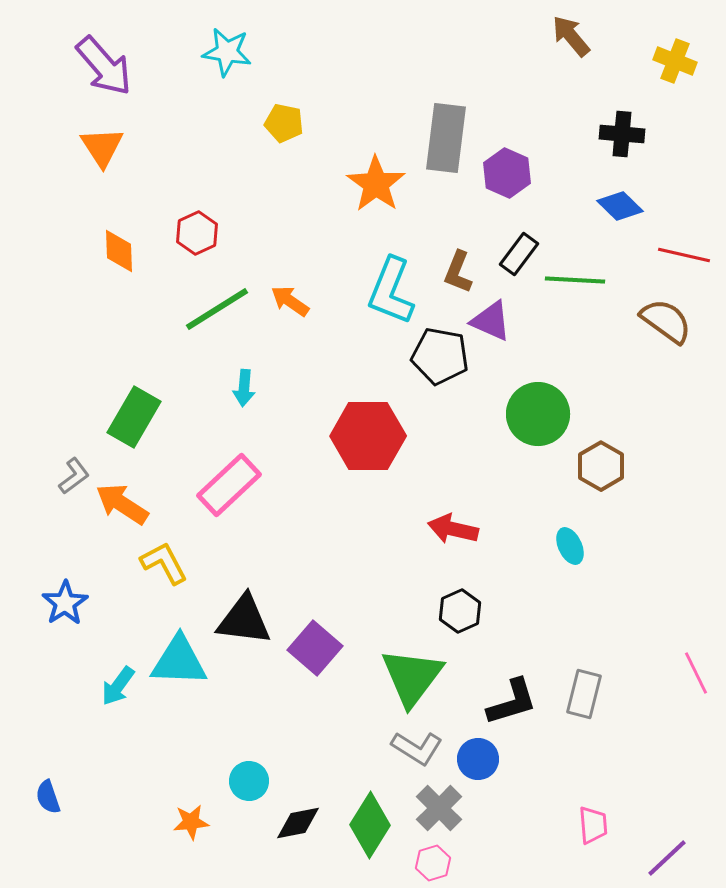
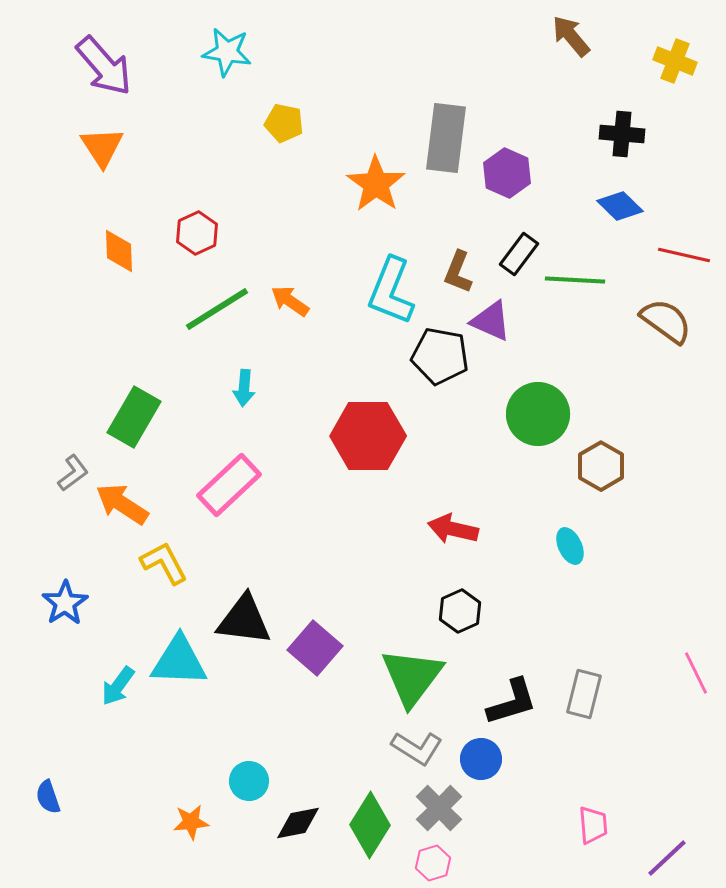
gray L-shape at (74, 476): moved 1 px left, 3 px up
blue circle at (478, 759): moved 3 px right
